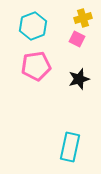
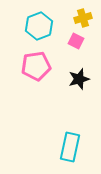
cyan hexagon: moved 6 px right
pink square: moved 1 px left, 2 px down
